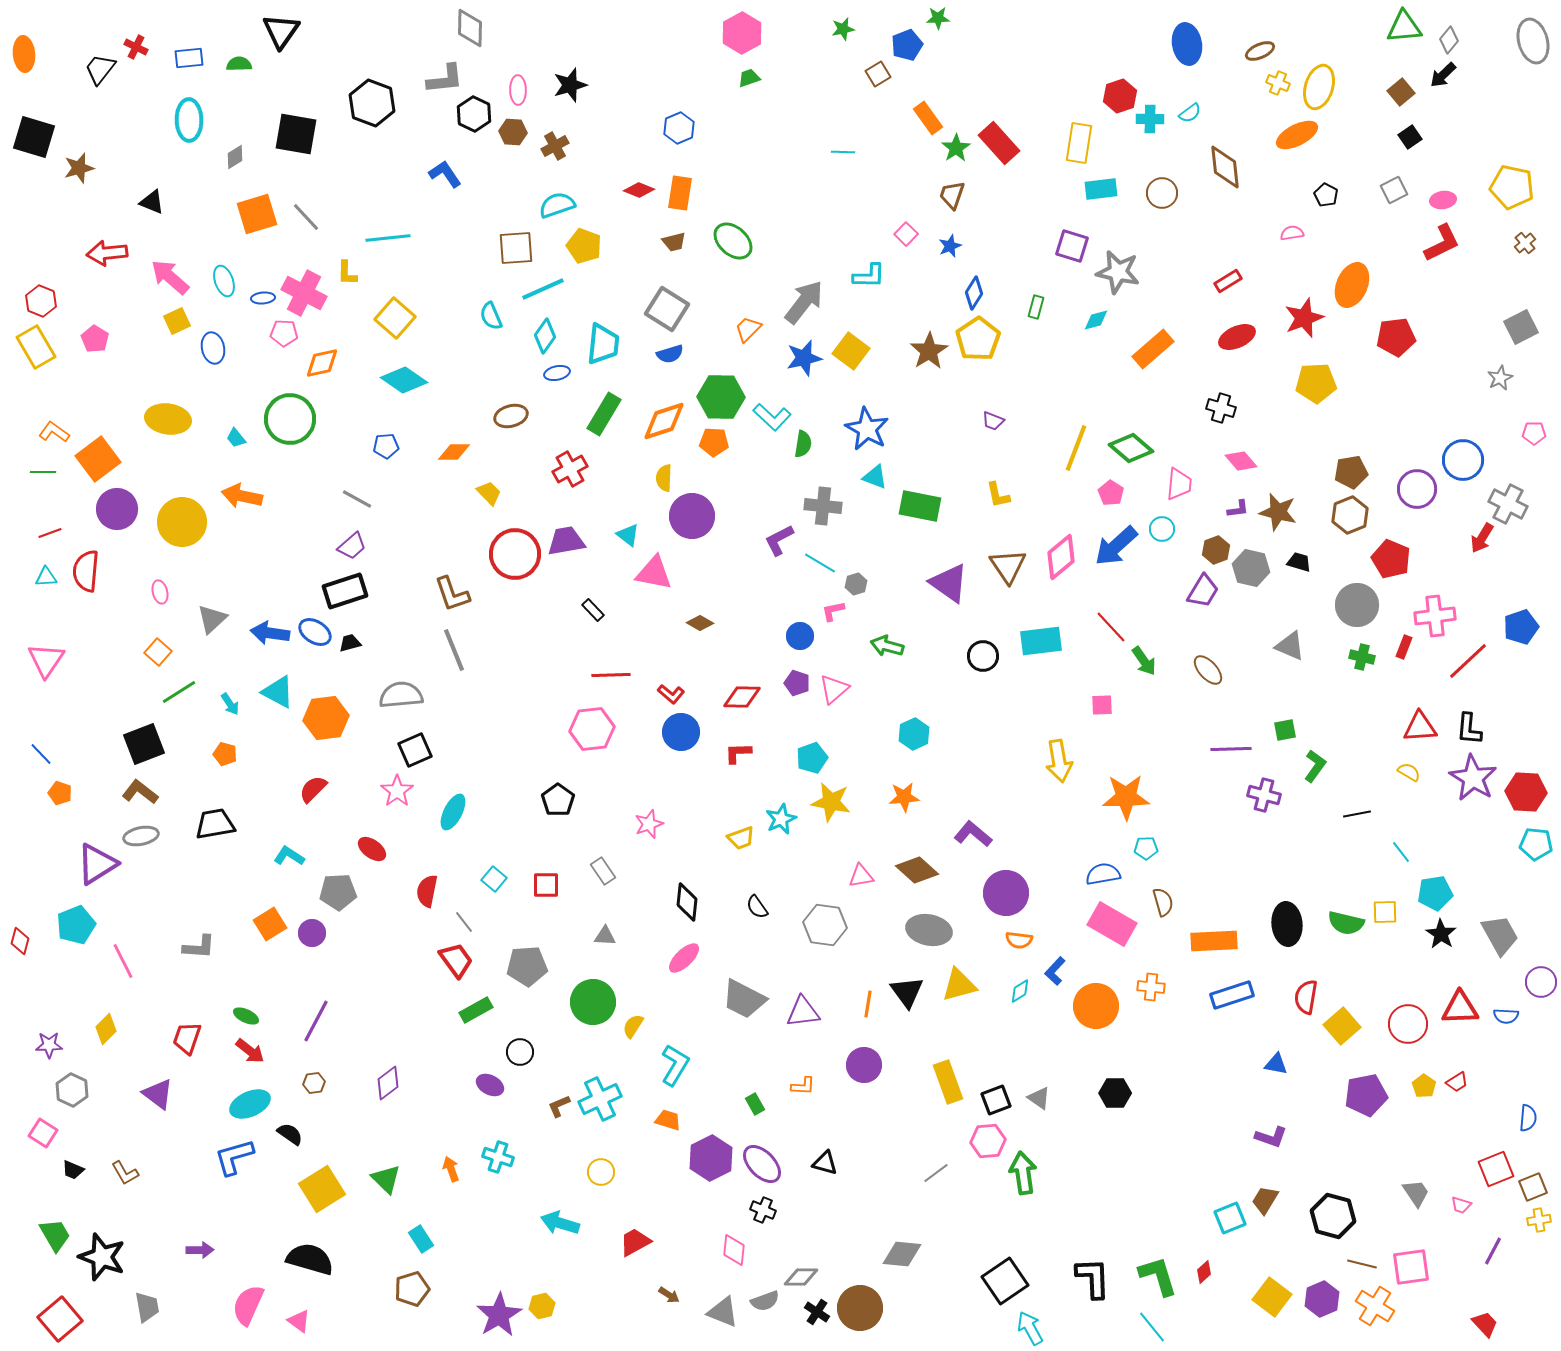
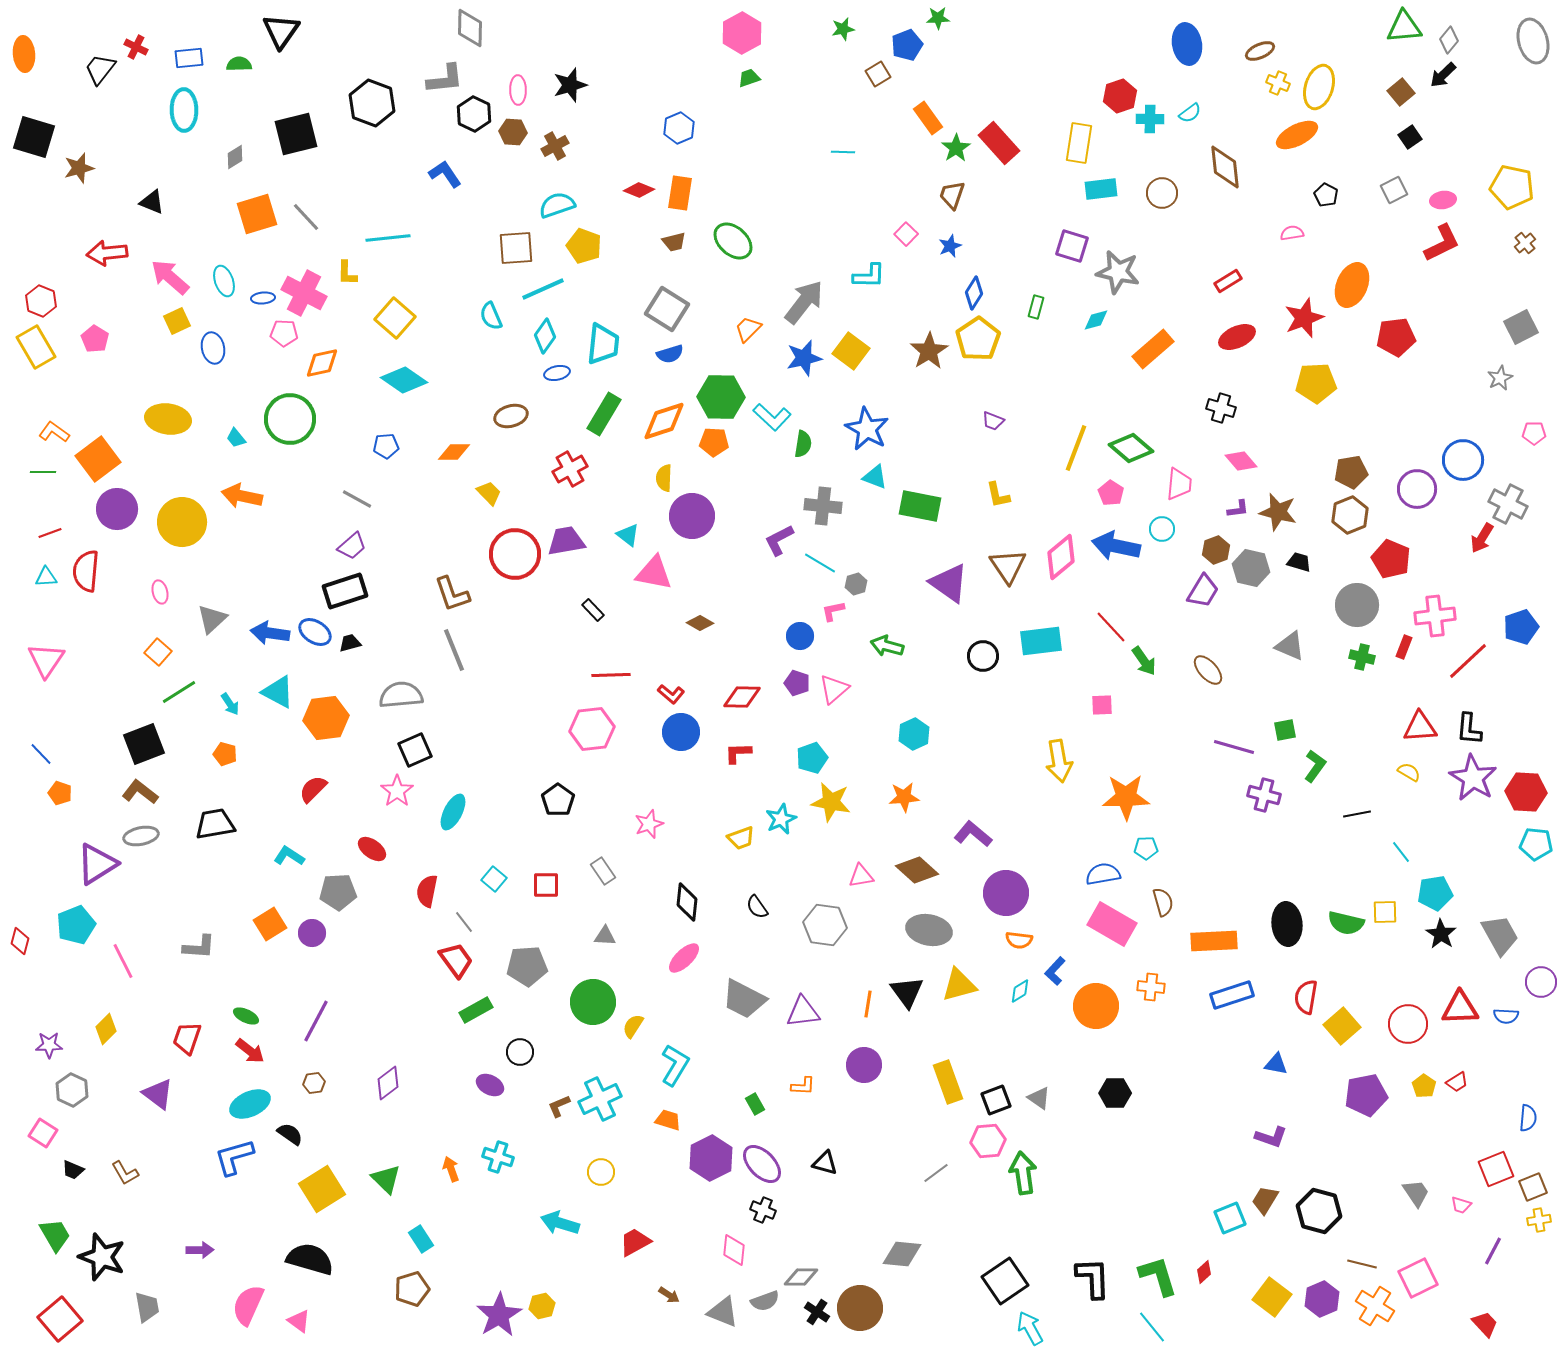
cyan ellipse at (189, 120): moved 5 px left, 10 px up
black square at (296, 134): rotated 24 degrees counterclockwise
blue arrow at (1116, 546): rotated 54 degrees clockwise
purple line at (1231, 749): moved 3 px right, 2 px up; rotated 18 degrees clockwise
black hexagon at (1333, 1216): moved 14 px left, 5 px up
pink square at (1411, 1267): moved 7 px right, 11 px down; rotated 18 degrees counterclockwise
